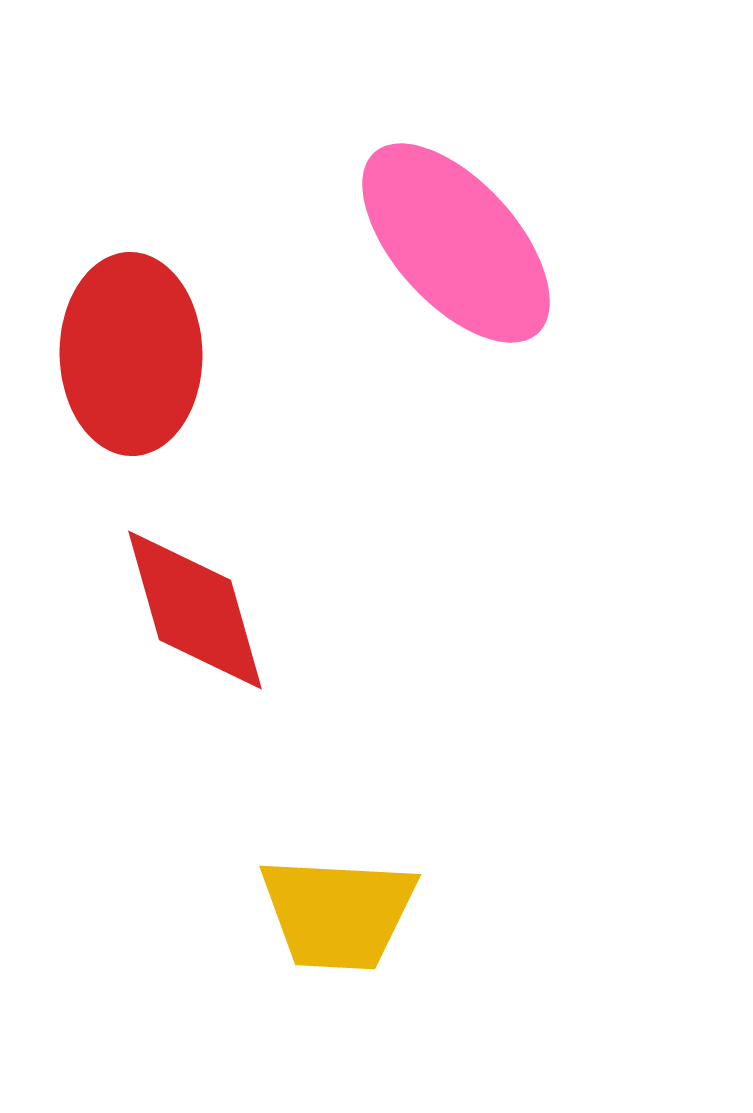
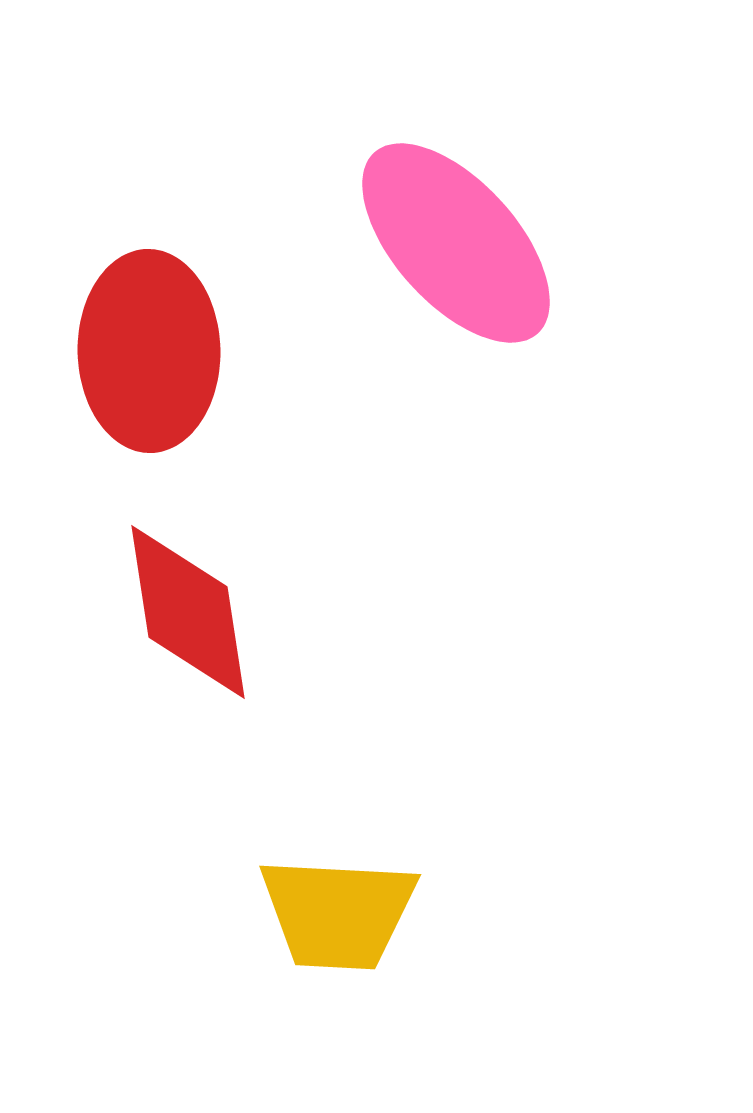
red ellipse: moved 18 px right, 3 px up
red diamond: moved 7 px left, 2 px down; rotated 7 degrees clockwise
